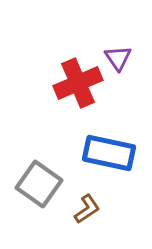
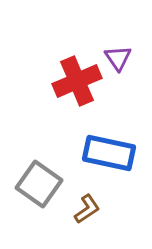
red cross: moved 1 px left, 2 px up
